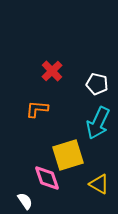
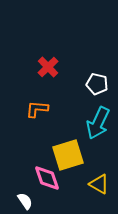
red cross: moved 4 px left, 4 px up
